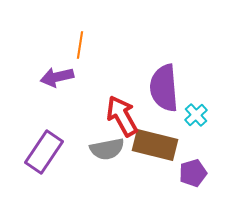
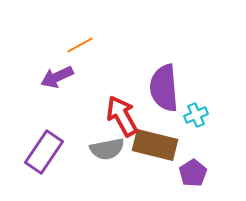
orange line: rotated 52 degrees clockwise
purple arrow: rotated 12 degrees counterclockwise
cyan cross: rotated 20 degrees clockwise
purple pentagon: rotated 16 degrees counterclockwise
